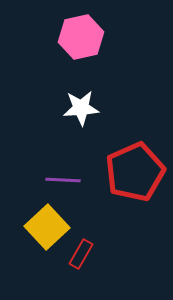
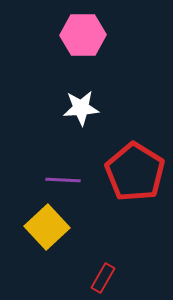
pink hexagon: moved 2 px right, 2 px up; rotated 12 degrees clockwise
red pentagon: rotated 16 degrees counterclockwise
red rectangle: moved 22 px right, 24 px down
